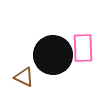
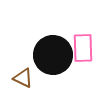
brown triangle: moved 1 px left, 1 px down
